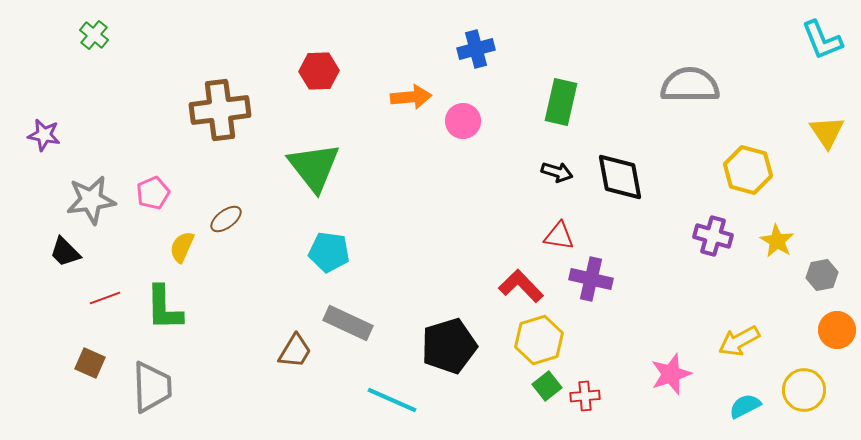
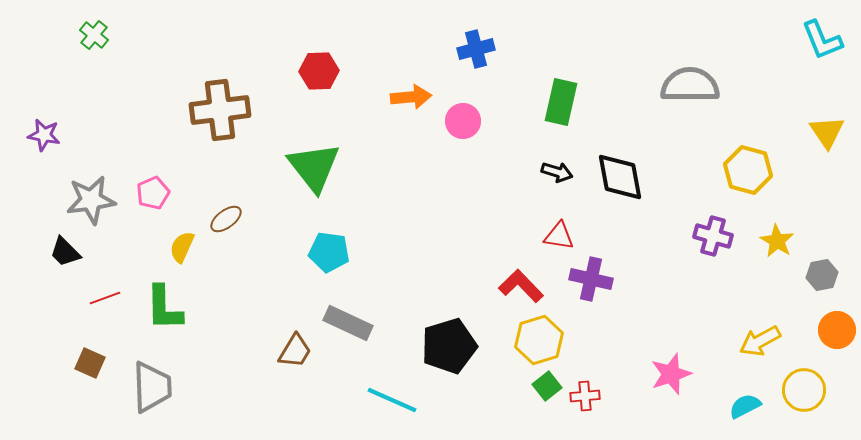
yellow arrow at (739, 341): moved 21 px right
